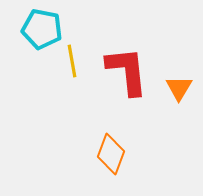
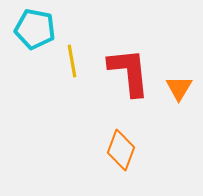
cyan pentagon: moved 7 px left
red L-shape: moved 2 px right, 1 px down
orange diamond: moved 10 px right, 4 px up
